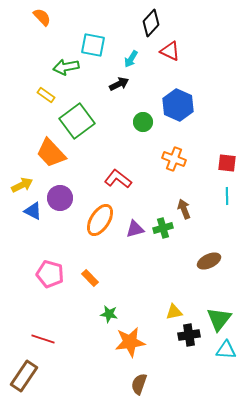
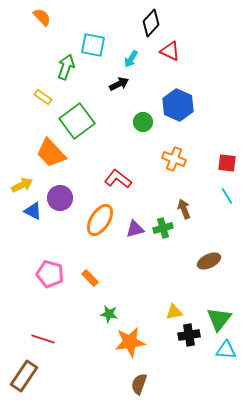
green arrow: rotated 120 degrees clockwise
yellow rectangle: moved 3 px left, 2 px down
cyan line: rotated 30 degrees counterclockwise
